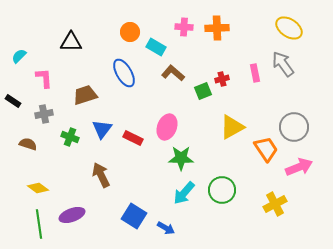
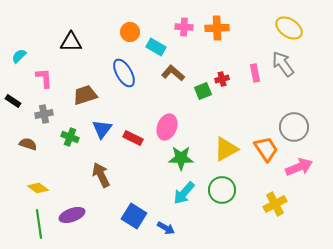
yellow triangle: moved 6 px left, 22 px down
